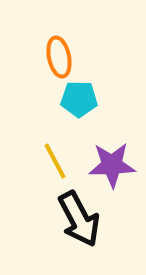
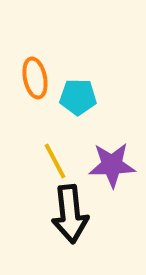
orange ellipse: moved 24 px left, 21 px down
cyan pentagon: moved 1 px left, 2 px up
black arrow: moved 9 px left, 5 px up; rotated 22 degrees clockwise
